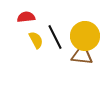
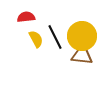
yellow circle: moved 3 px left
yellow semicircle: moved 1 px up
